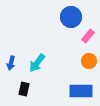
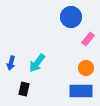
pink rectangle: moved 3 px down
orange circle: moved 3 px left, 7 px down
